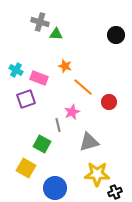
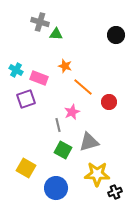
green square: moved 21 px right, 6 px down
blue circle: moved 1 px right
